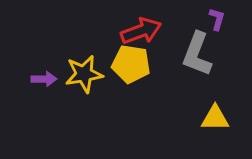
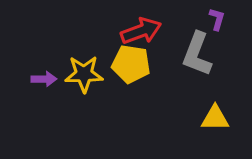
yellow star: rotated 9 degrees clockwise
